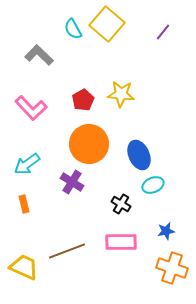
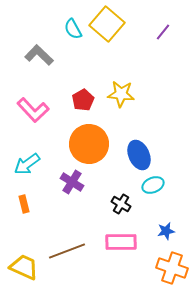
pink L-shape: moved 2 px right, 2 px down
